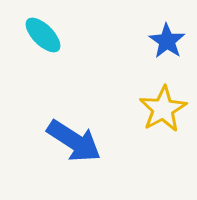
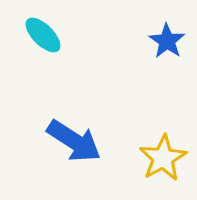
yellow star: moved 49 px down
